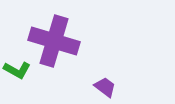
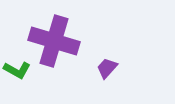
purple trapezoid: moved 2 px right, 19 px up; rotated 85 degrees counterclockwise
